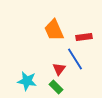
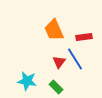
red triangle: moved 7 px up
